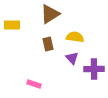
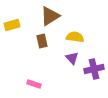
brown triangle: moved 2 px down
yellow rectangle: rotated 14 degrees counterclockwise
brown rectangle: moved 6 px left, 3 px up
purple cross: rotated 12 degrees counterclockwise
